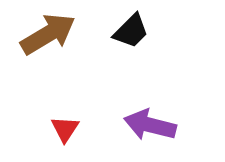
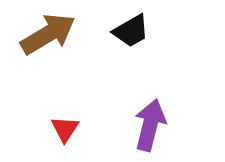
black trapezoid: rotated 15 degrees clockwise
purple arrow: rotated 90 degrees clockwise
